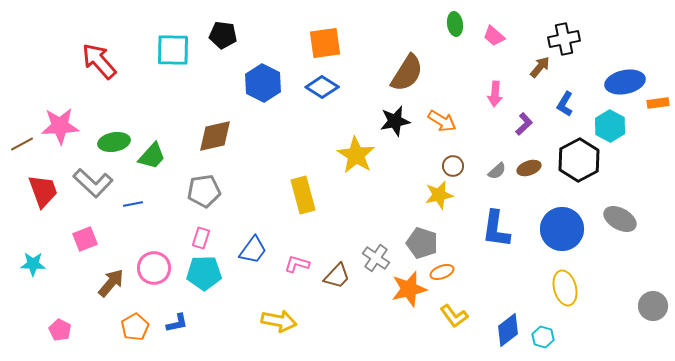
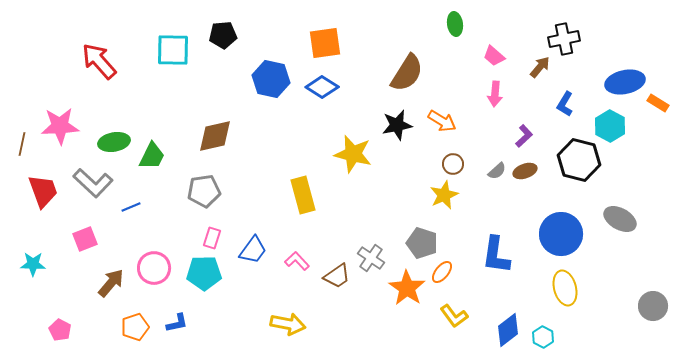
black pentagon at (223, 35): rotated 12 degrees counterclockwise
pink trapezoid at (494, 36): moved 20 px down
blue hexagon at (263, 83): moved 8 px right, 4 px up; rotated 15 degrees counterclockwise
orange rectangle at (658, 103): rotated 40 degrees clockwise
black star at (395, 121): moved 2 px right, 4 px down
purple L-shape at (524, 124): moved 12 px down
brown line at (22, 144): rotated 50 degrees counterclockwise
yellow star at (356, 155): moved 3 px left, 1 px up; rotated 18 degrees counterclockwise
green trapezoid at (152, 156): rotated 16 degrees counterclockwise
black hexagon at (579, 160): rotated 18 degrees counterclockwise
brown circle at (453, 166): moved 2 px up
brown ellipse at (529, 168): moved 4 px left, 3 px down
yellow star at (439, 195): moved 5 px right; rotated 12 degrees counterclockwise
blue line at (133, 204): moved 2 px left, 3 px down; rotated 12 degrees counterclockwise
blue L-shape at (496, 229): moved 26 px down
blue circle at (562, 229): moved 1 px left, 5 px down
pink rectangle at (201, 238): moved 11 px right
gray cross at (376, 258): moved 5 px left
pink L-shape at (297, 264): moved 3 px up; rotated 30 degrees clockwise
orange ellipse at (442, 272): rotated 30 degrees counterclockwise
brown trapezoid at (337, 276): rotated 12 degrees clockwise
orange star at (409, 289): moved 2 px left, 1 px up; rotated 24 degrees counterclockwise
yellow arrow at (279, 321): moved 9 px right, 3 px down
orange pentagon at (135, 327): rotated 12 degrees clockwise
cyan hexagon at (543, 337): rotated 10 degrees clockwise
